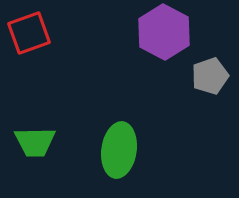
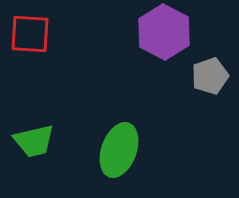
red square: moved 1 px right, 1 px down; rotated 24 degrees clockwise
green trapezoid: moved 1 px left, 1 px up; rotated 12 degrees counterclockwise
green ellipse: rotated 12 degrees clockwise
